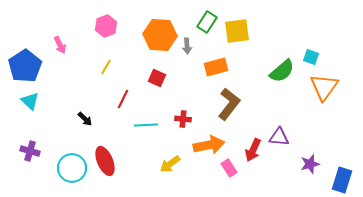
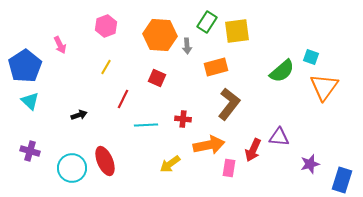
black arrow: moved 6 px left, 4 px up; rotated 63 degrees counterclockwise
pink rectangle: rotated 42 degrees clockwise
